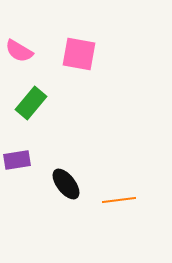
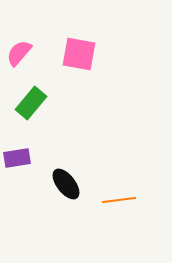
pink semicircle: moved 2 px down; rotated 100 degrees clockwise
purple rectangle: moved 2 px up
